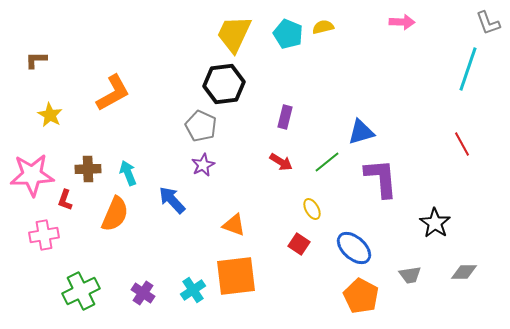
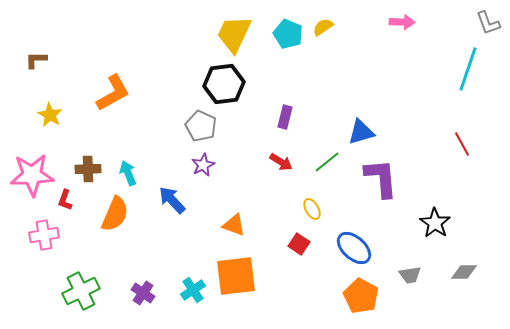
yellow semicircle: rotated 20 degrees counterclockwise
